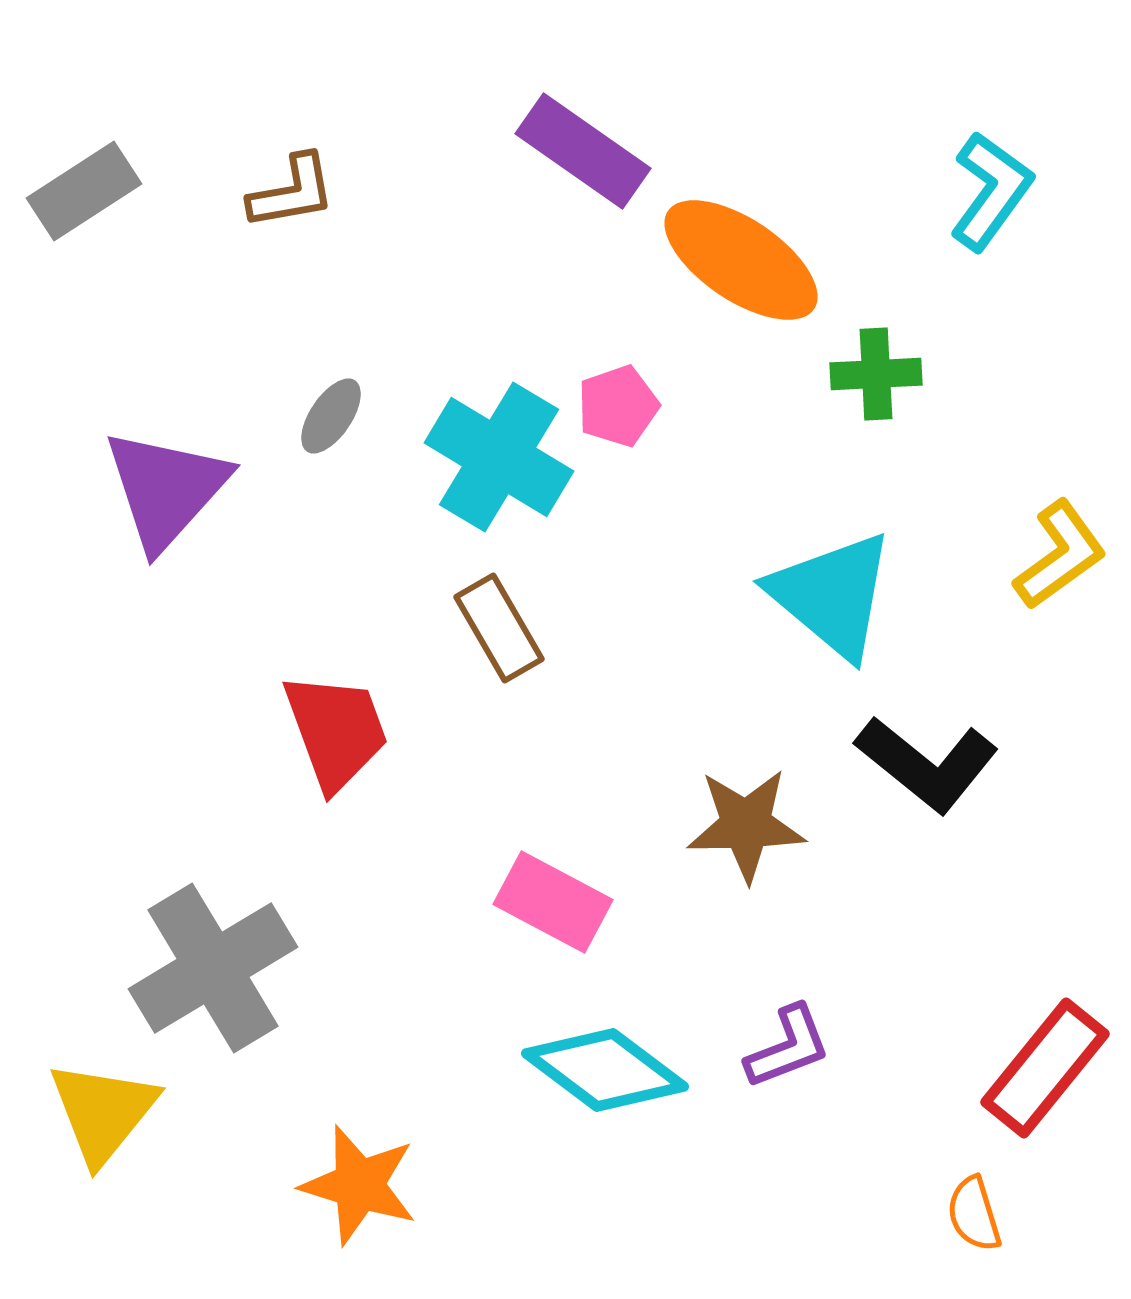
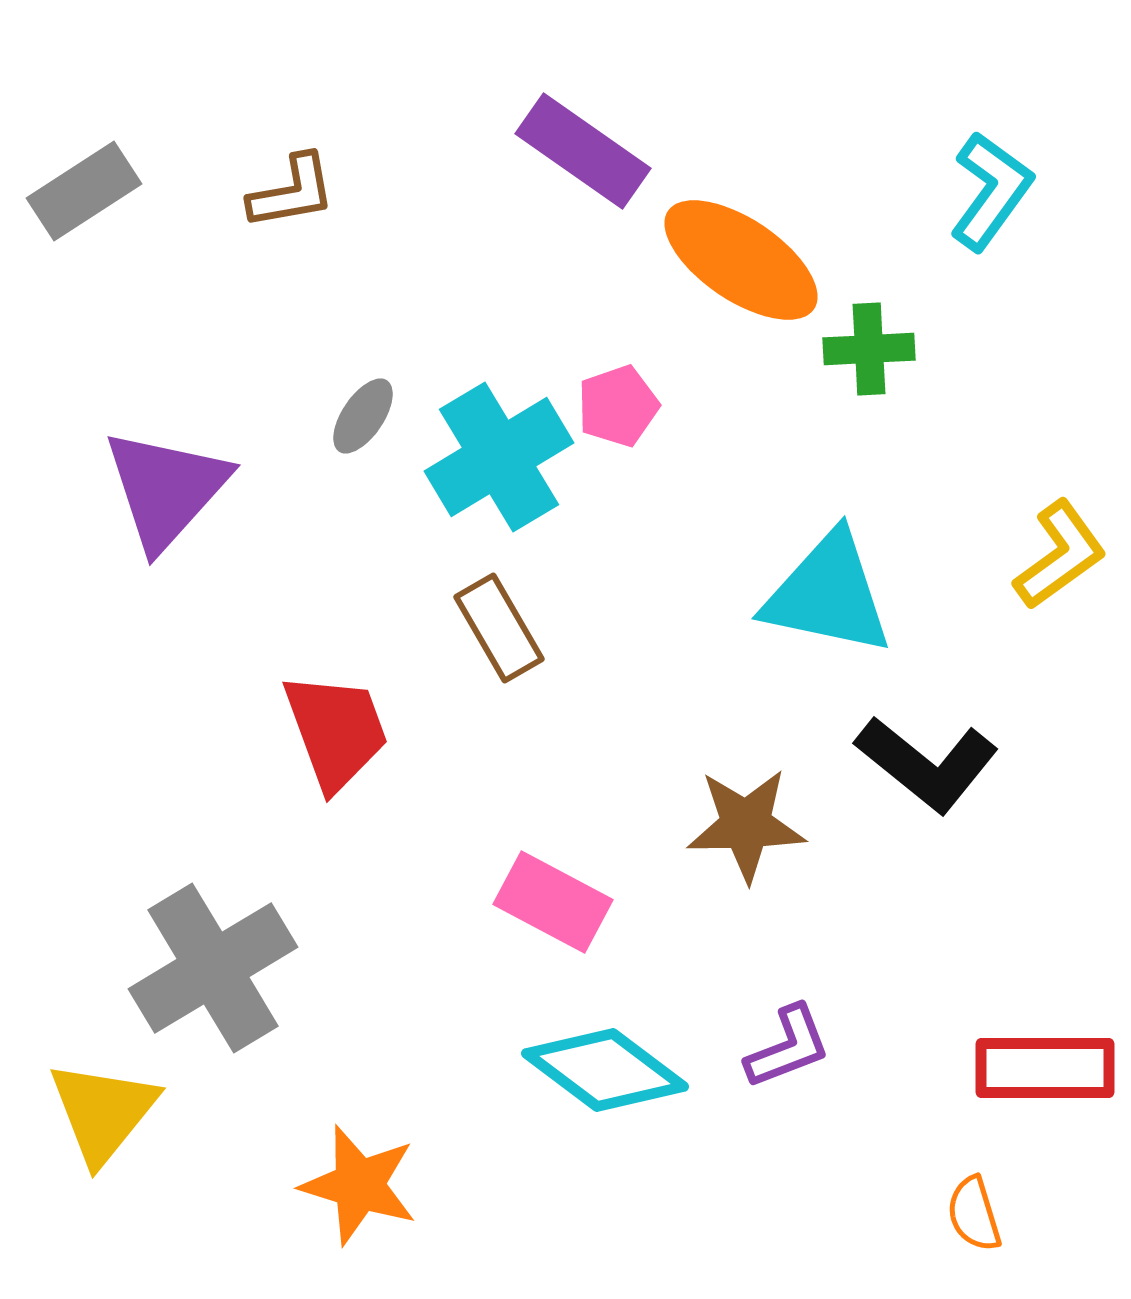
green cross: moved 7 px left, 25 px up
gray ellipse: moved 32 px right
cyan cross: rotated 28 degrees clockwise
cyan triangle: moved 4 px left, 1 px up; rotated 28 degrees counterclockwise
red rectangle: rotated 51 degrees clockwise
